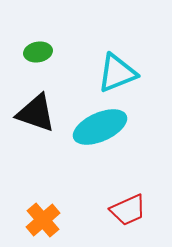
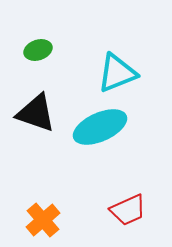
green ellipse: moved 2 px up; rotated 8 degrees counterclockwise
